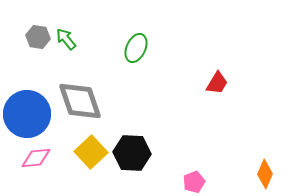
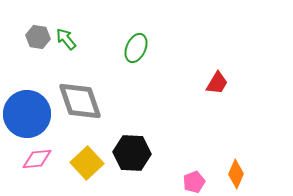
yellow square: moved 4 px left, 11 px down
pink diamond: moved 1 px right, 1 px down
orange diamond: moved 29 px left
